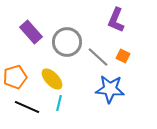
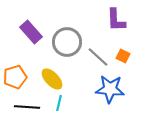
purple L-shape: rotated 25 degrees counterclockwise
black line: rotated 20 degrees counterclockwise
